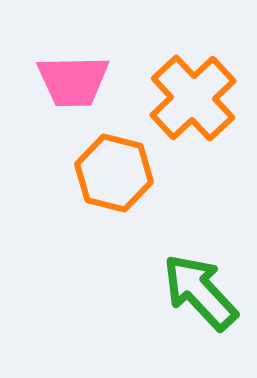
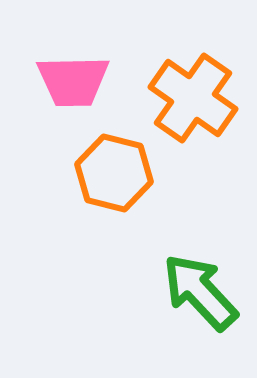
orange cross: rotated 12 degrees counterclockwise
